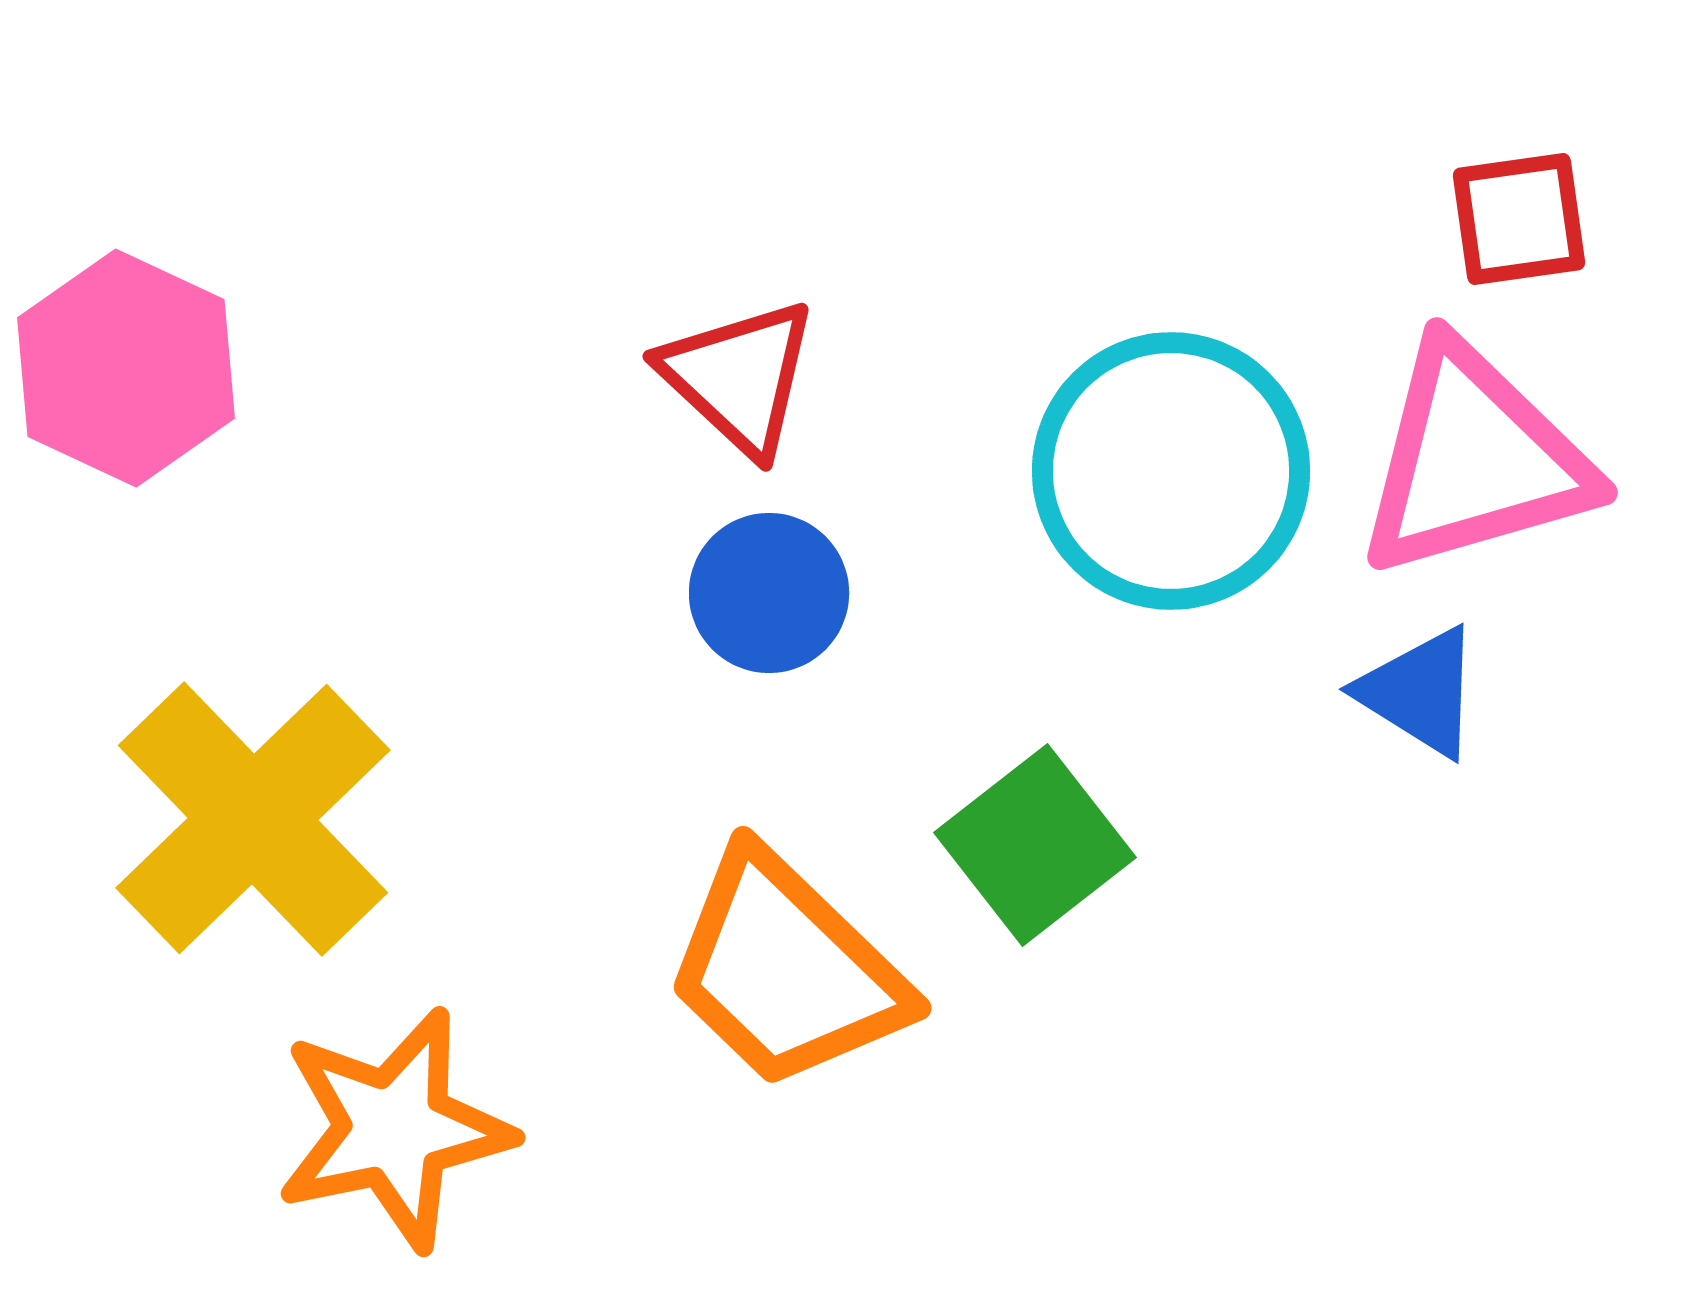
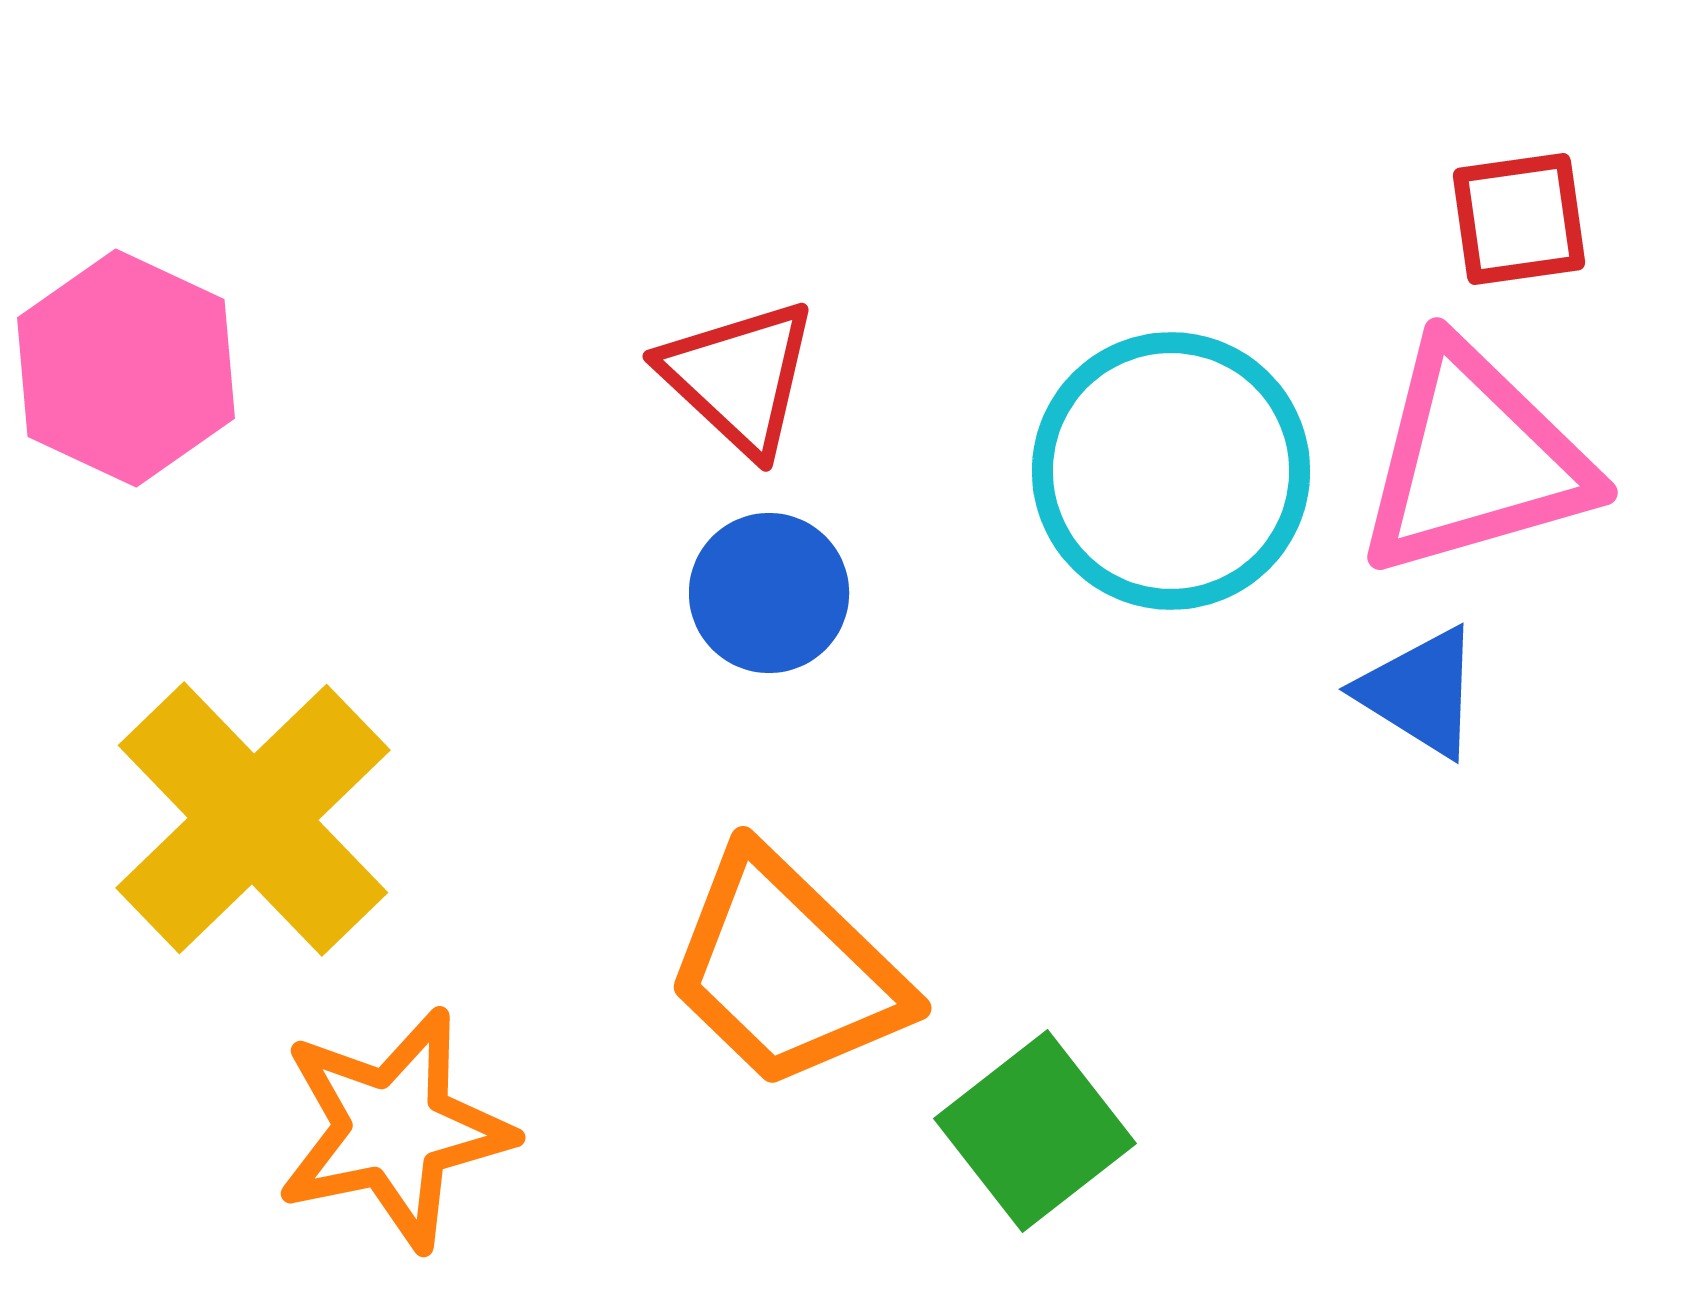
green square: moved 286 px down
